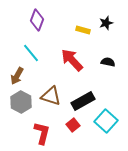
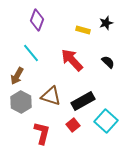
black semicircle: rotated 32 degrees clockwise
